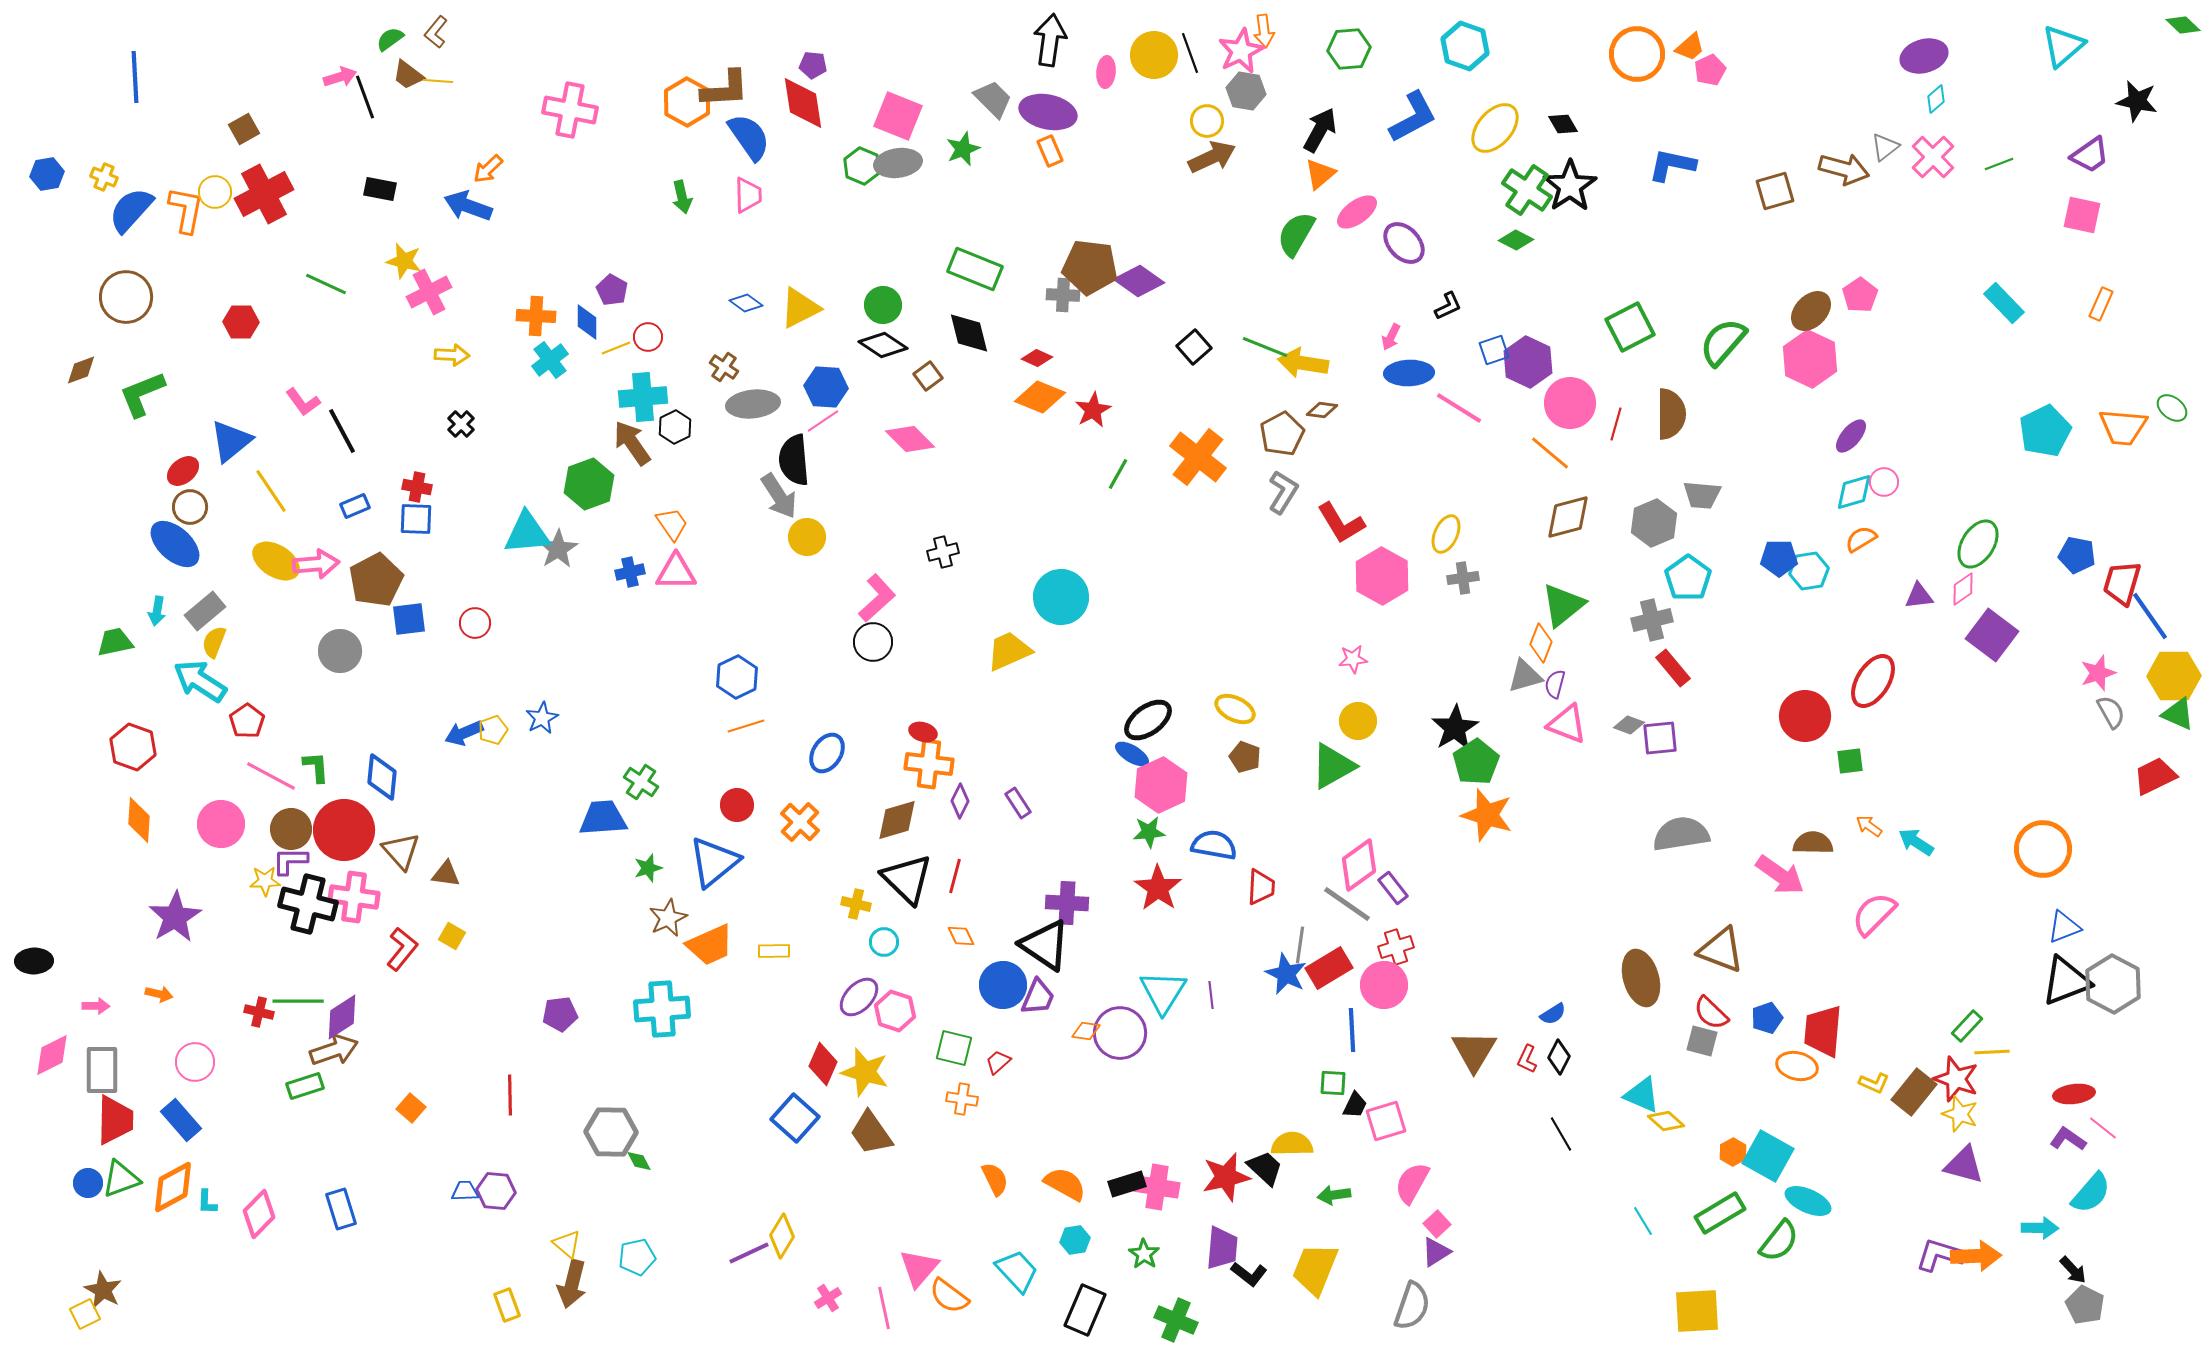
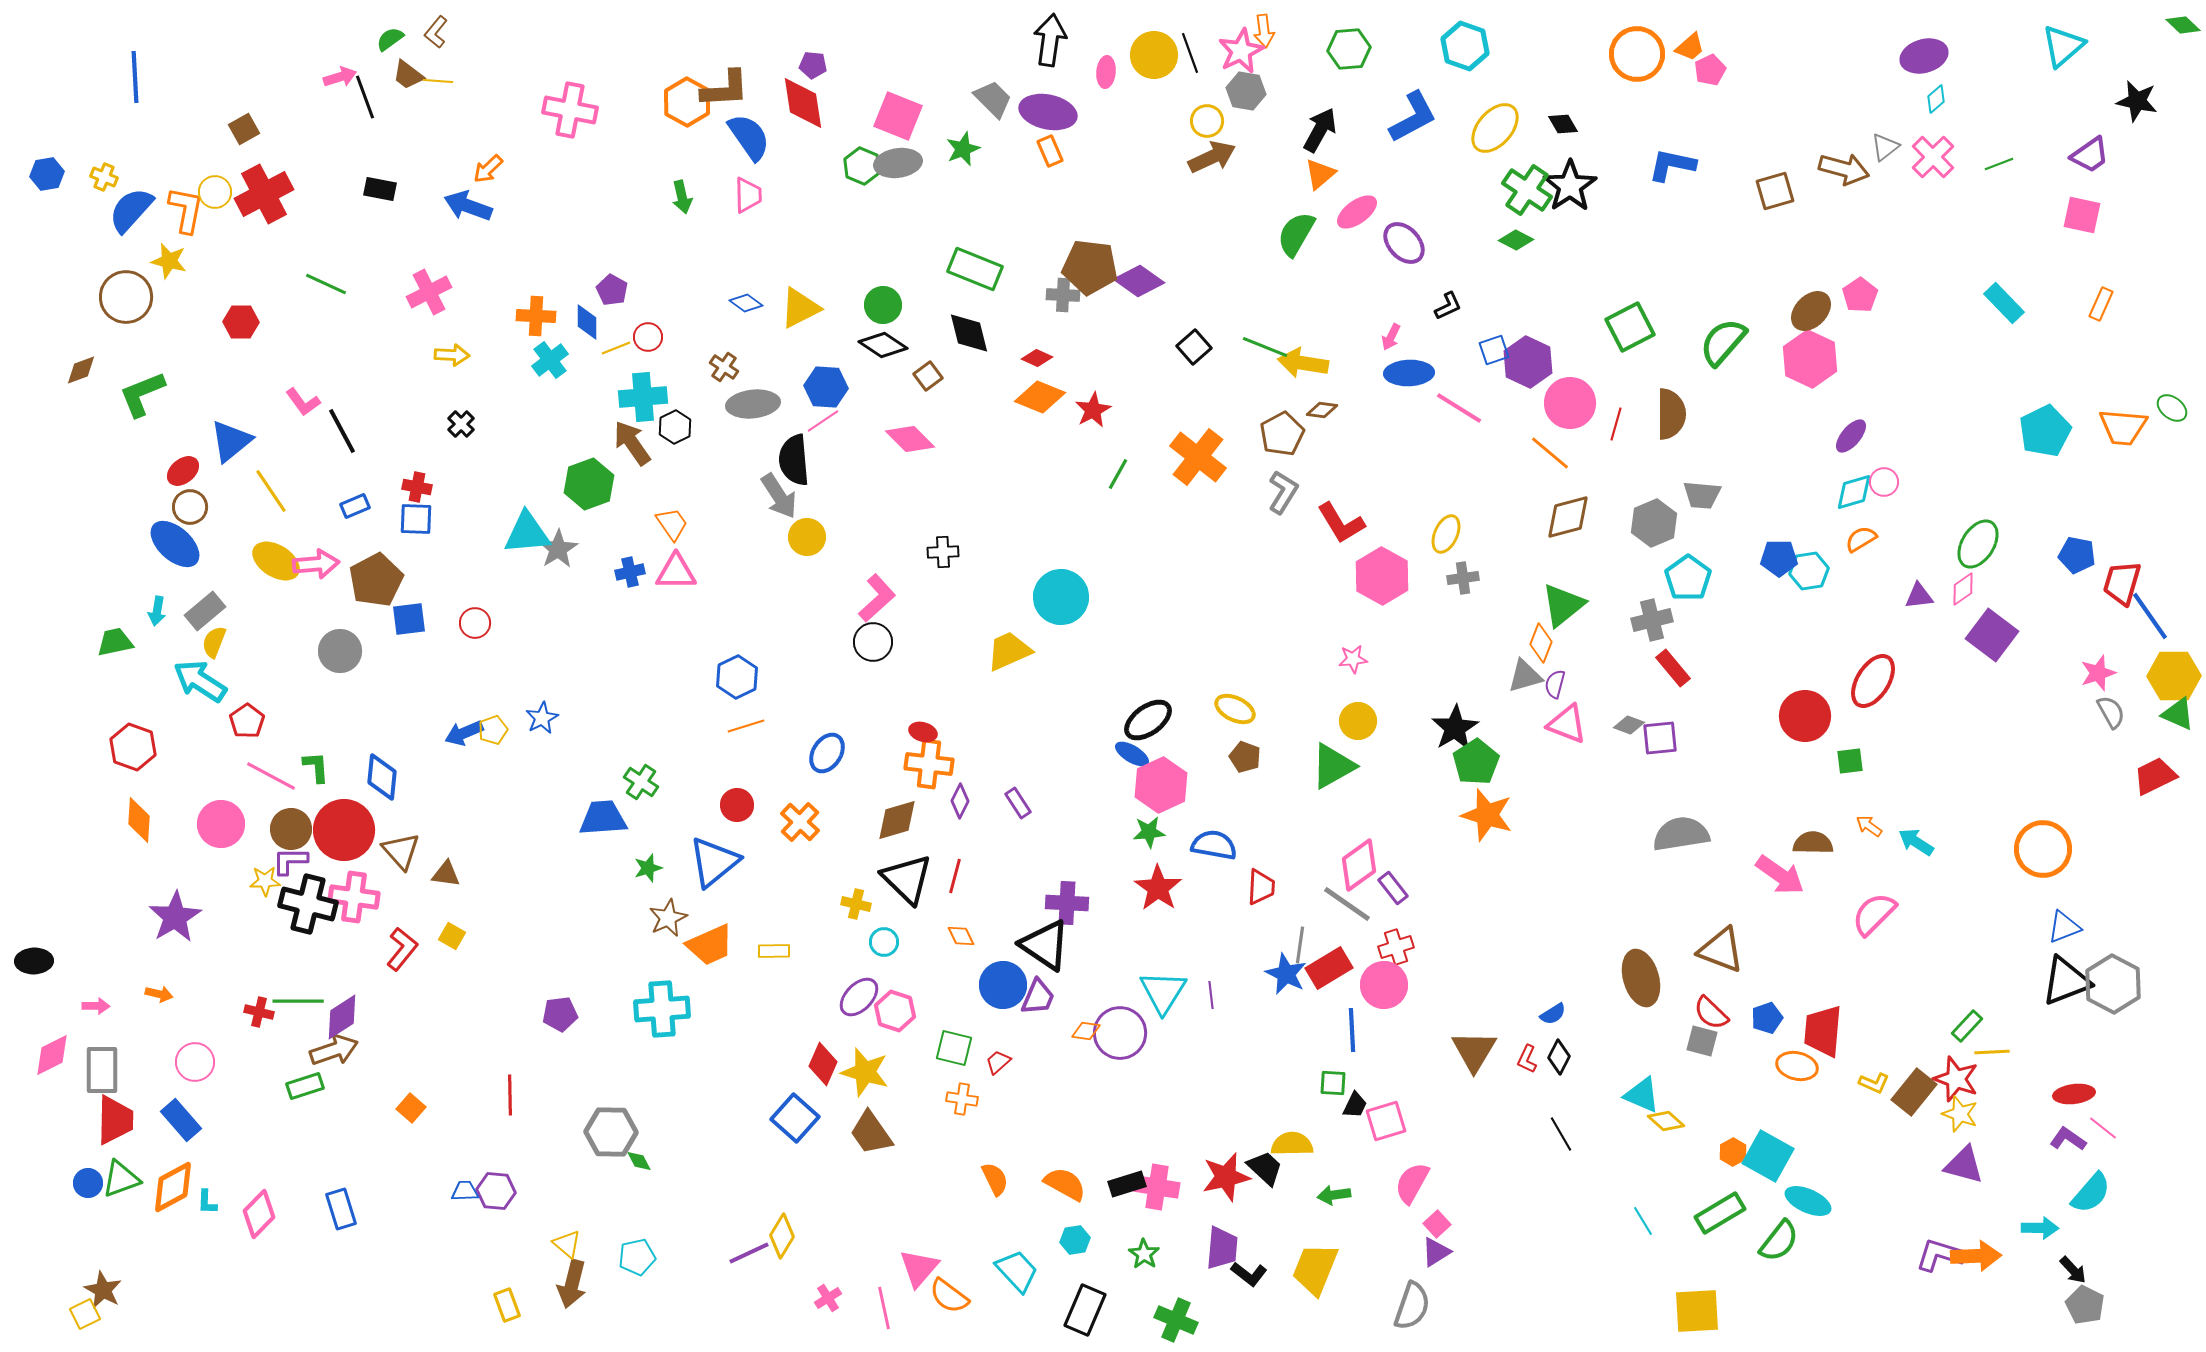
yellow star at (404, 261): moved 235 px left
black cross at (943, 552): rotated 12 degrees clockwise
